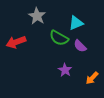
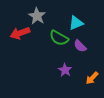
red arrow: moved 4 px right, 9 px up
